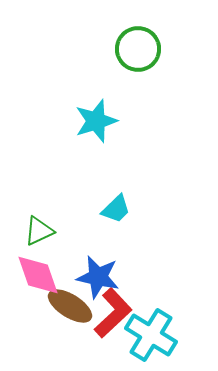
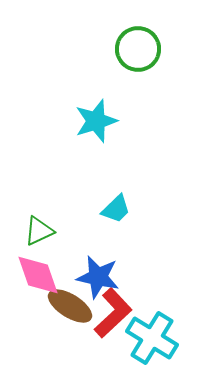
cyan cross: moved 1 px right, 3 px down
